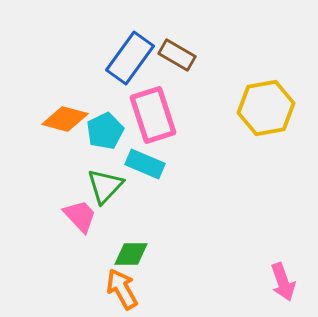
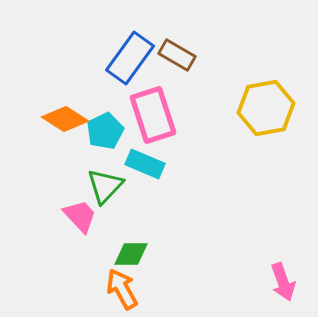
orange diamond: rotated 18 degrees clockwise
